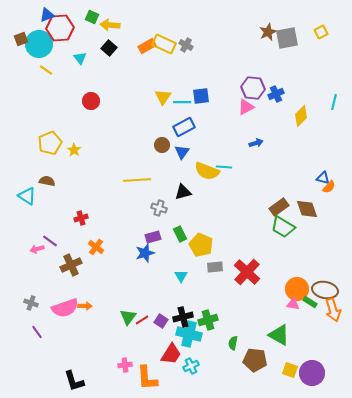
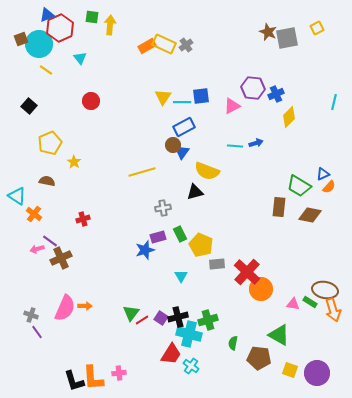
green square at (92, 17): rotated 16 degrees counterclockwise
yellow arrow at (110, 25): rotated 90 degrees clockwise
red hexagon at (60, 28): rotated 20 degrees counterclockwise
brown star at (268, 32): rotated 24 degrees counterclockwise
yellow square at (321, 32): moved 4 px left, 4 px up
gray cross at (186, 45): rotated 24 degrees clockwise
black square at (109, 48): moved 80 px left, 58 px down
pink triangle at (246, 107): moved 14 px left, 1 px up
yellow diamond at (301, 116): moved 12 px left, 1 px down
brown circle at (162, 145): moved 11 px right
yellow star at (74, 150): moved 12 px down
cyan line at (224, 167): moved 11 px right, 21 px up
blue triangle at (323, 178): moved 4 px up; rotated 40 degrees counterclockwise
yellow line at (137, 180): moved 5 px right, 8 px up; rotated 12 degrees counterclockwise
black triangle at (183, 192): moved 12 px right
cyan triangle at (27, 196): moved 10 px left
brown rectangle at (279, 207): rotated 48 degrees counterclockwise
gray cross at (159, 208): moved 4 px right; rotated 28 degrees counterclockwise
brown diamond at (307, 209): moved 3 px right, 6 px down; rotated 60 degrees counterclockwise
red cross at (81, 218): moved 2 px right, 1 px down
green trapezoid at (283, 227): moved 16 px right, 41 px up
purple rectangle at (153, 237): moved 5 px right
orange cross at (96, 247): moved 62 px left, 33 px up
blue star at (145, 253): moved 3 px up
brown cross at (71, 265): moved 10 px left, 7 px up
gray rectangle at (215, 267): moved 2 px right, 3 px up
orange circle at (297, 289): moved 36 px left
gray cross at (31, 303): moved 12 px down
pink semicircle at (65, 308): rotated 48 degrees counterclockwise
green triangle at (128, 317): moved 3 px right, 4 px up
black cross at (183, 317): moved 5 px left
purple square at (161, 321): moved 3 px up
brown pentagon at (255, 360): moved 4 px right, 2 px up
pink cross at (125, 365): moved 6 px left, 8 px down
cyan cross at (191, 366): rotated 28 degrees counterclockwise
purple circle at (312, 373): moved 5 px right
orange L-shape at (147, 378): moved 54 px left
